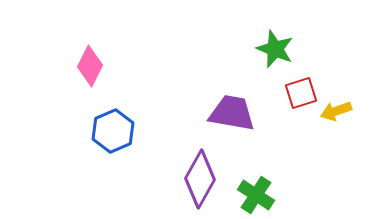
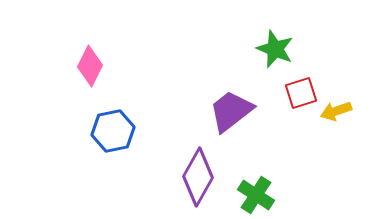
purple trapezoid: moved 1 px left, 2 px up; rotated 48 degrees counterclockwise
blue hexagon: rotated 12 degrees clockwise
purple diamond: moved 2 px left, 2 px up
